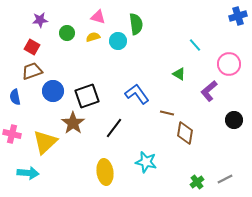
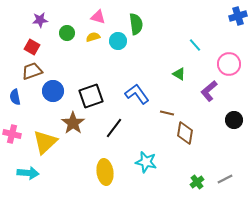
black square: moved 4 px right
